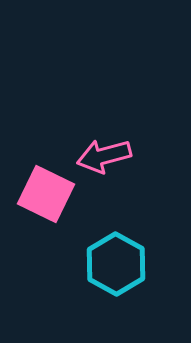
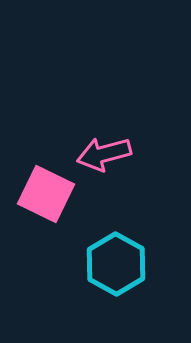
pink arrow: moved 2 px up
